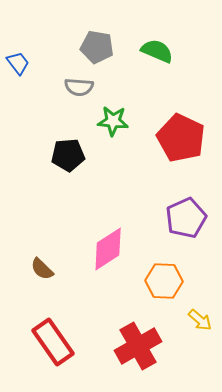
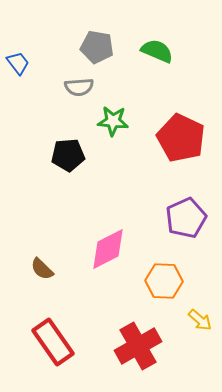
gray semicircle: rotated 8 degrees counterclockwise
pink diamond: rotated 6 degrees clockwise
